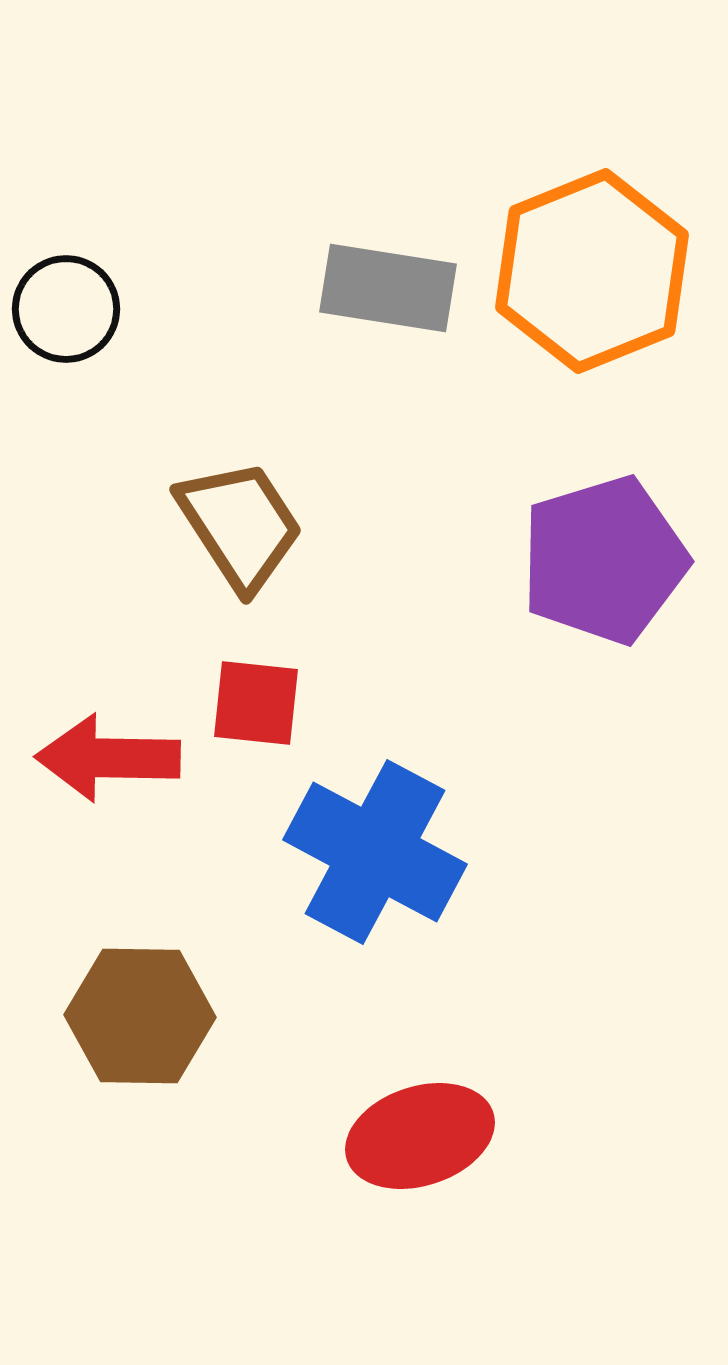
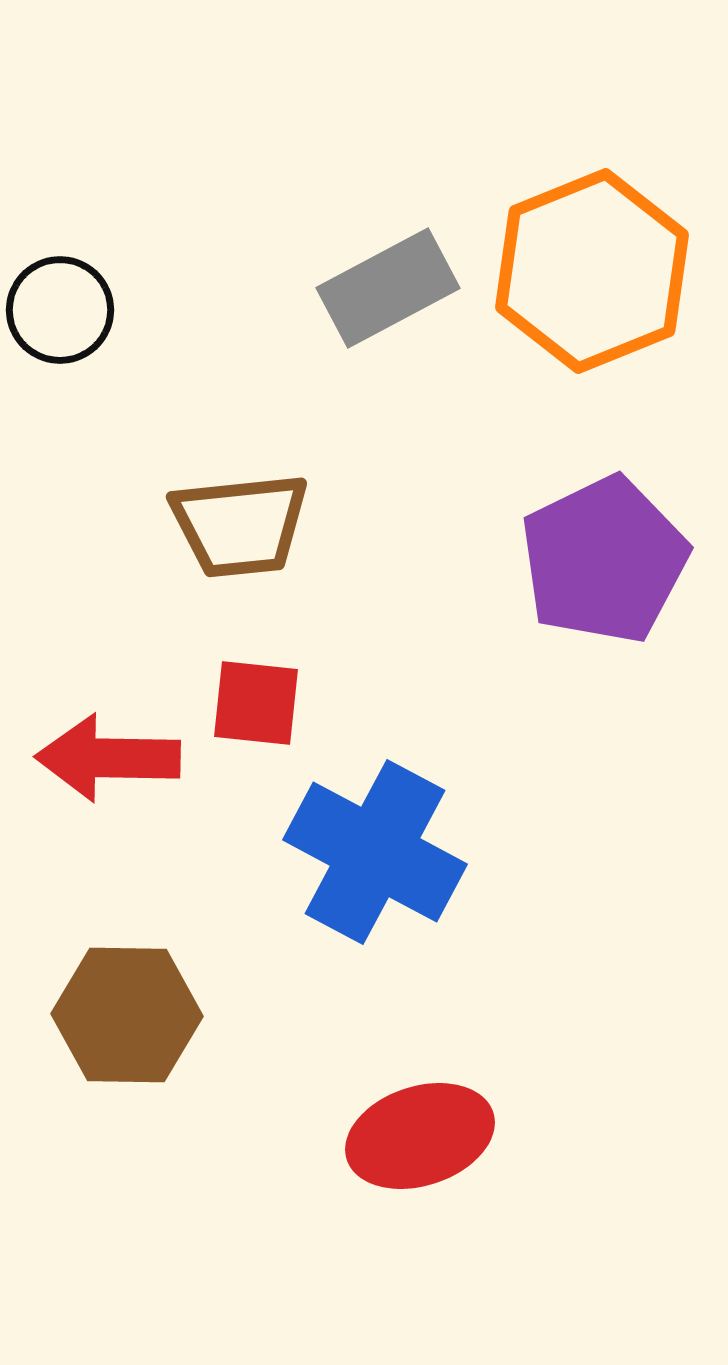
gray rectangle: rotated 37 degrees counterclockwise
black circle: moved 6 px left, 1 px down
brown trapezoid: rotated 117 degrees clockwise
purple pentagon: rotated 9 degrees counterclockwise
brown hexagon: moved 13 px left, 1 px up
